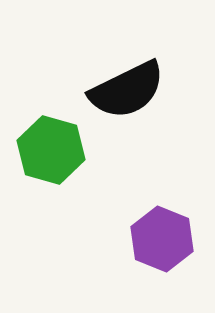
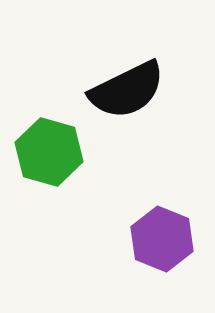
green hexagon: moved 2 px left, 2 px down
